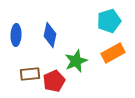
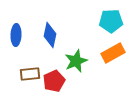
cyan pentagon: moved 2 px right; rotated 15 degrees clockwise
